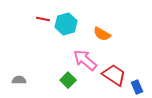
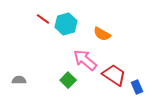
red line: rotated 24 degrees clockwise
